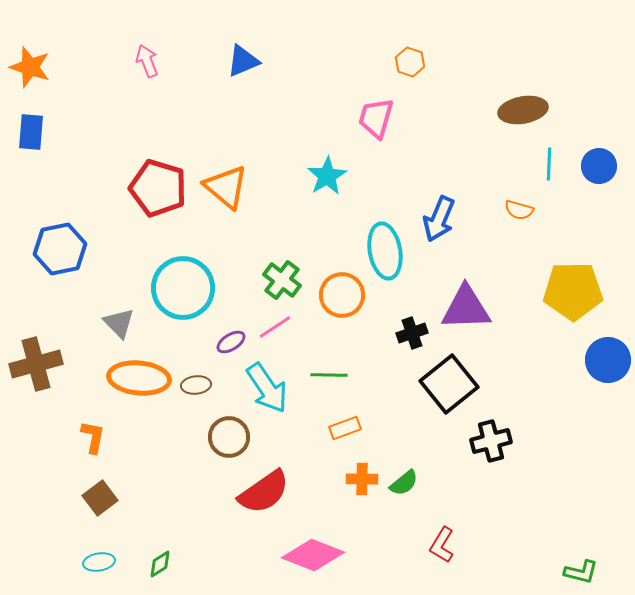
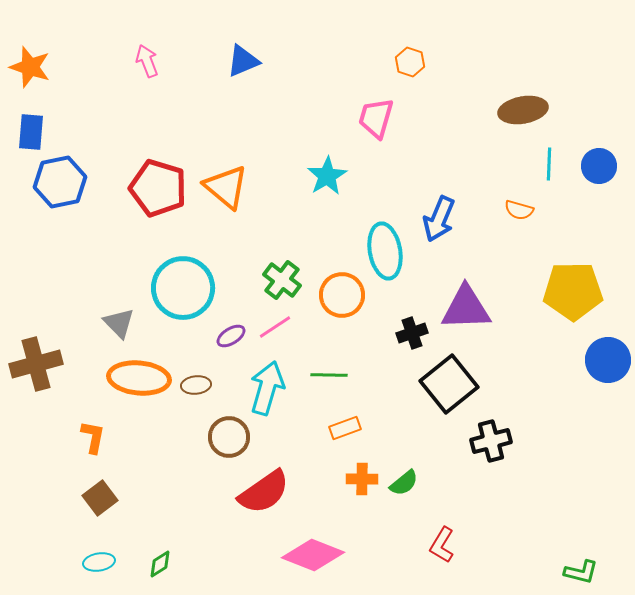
blue hexagon at (60, 249): moved 67 px up
purple ellipse at (231, 342): moved 6 px up
cyan arrow at (267, 388): rotated 130 degrees counterclockwise
